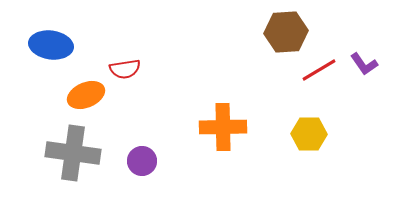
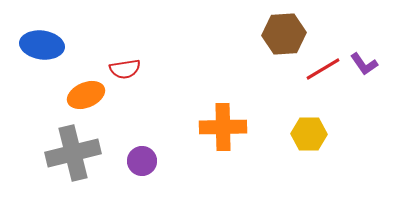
brown hexagon: moved 2 px left, 2 px down
blue ellipse: moved 9 px left
red line: moved 4 px right, 1 px up
gray cross: rotated 22 degrees counterclockwise
